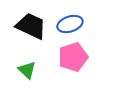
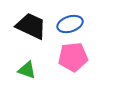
pink pentagon: rotated 12 degrees clockwise
green triangle: rotated 24 degrees counterclockwise
